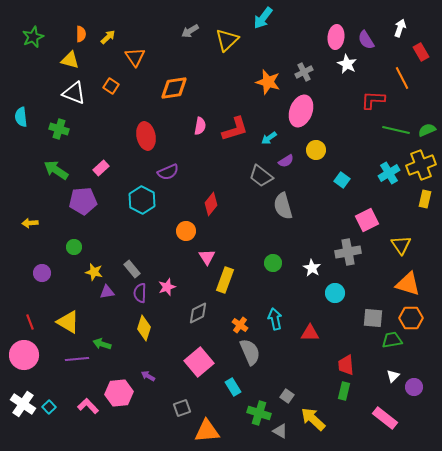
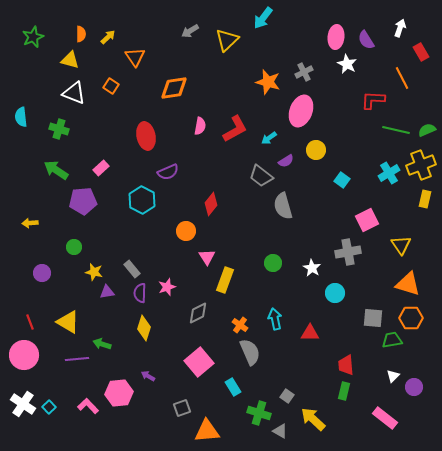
red L-shape at (235, 129): rotated 12 degrees counterclockwise
